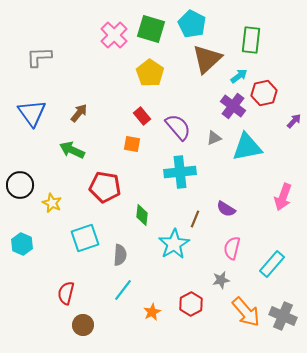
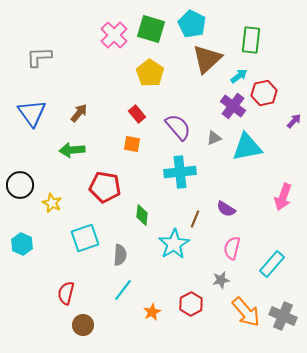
red rectangle at (142, 116): moved 5 px left, 2 px up
green arrow at (72, 150): rotated 30 degrees counterclockwise
